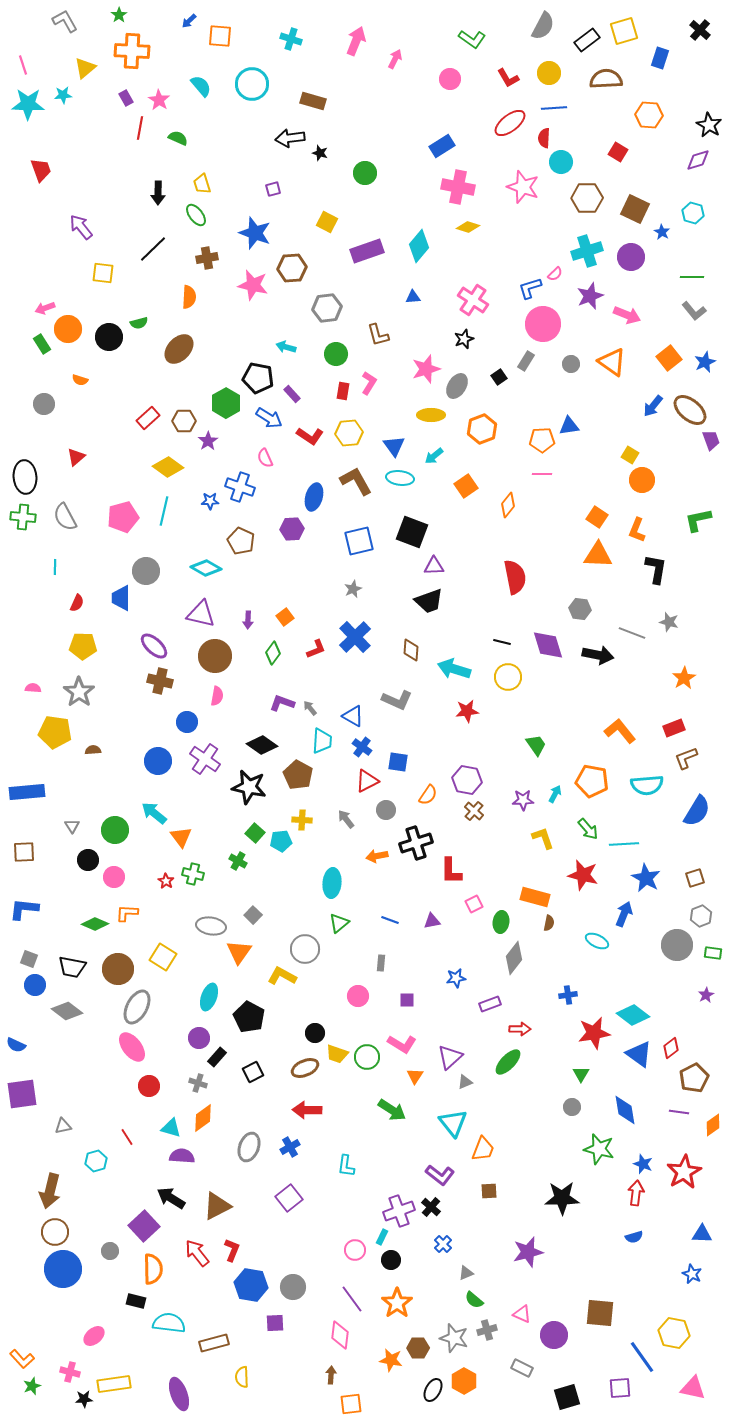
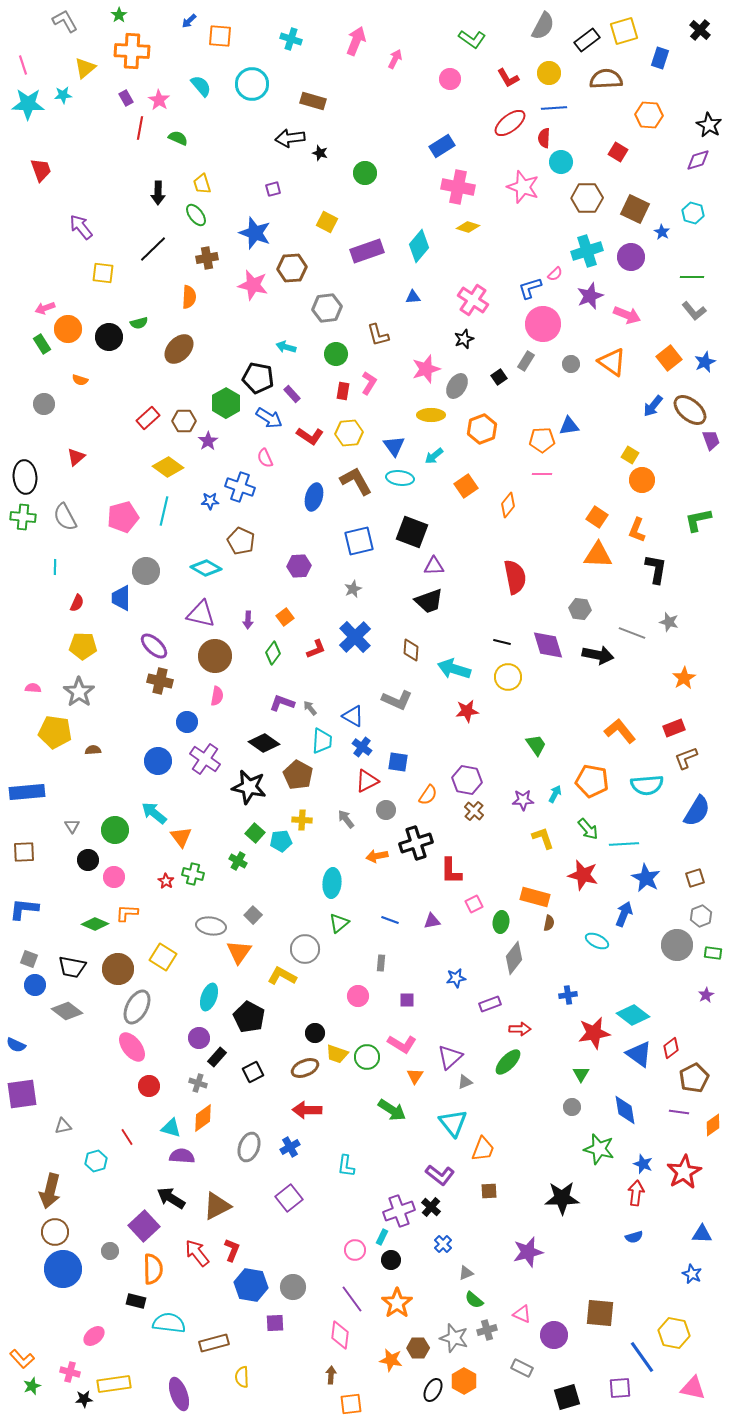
purple hexagon at (292, 529): moved 7 px right, 37 px down
black diamond at (262, 745): moved 2 px right, 2 px up
